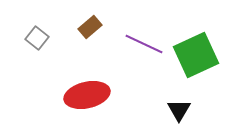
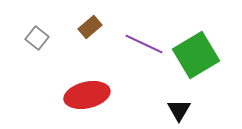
green square: rotated 6 degrees counterclockwise
